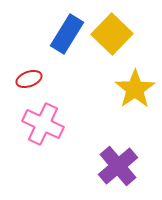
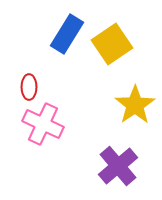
yellow square: moved 10 px down; rotated 12 degrees clockwise
red ellipse: moved 8 px down; rotated 70 degrees counterclockwise
yellow star: moved 16 px down
